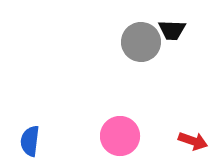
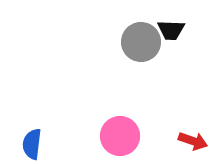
black trapezoid: moved 1 px left
blue semicircle: moved 2 px right, 3 px down
